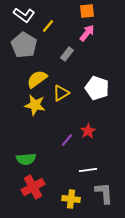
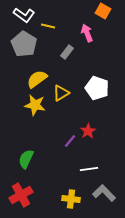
orange square: moved 16 px right; rotated 35 degrees clockwise
yellow line: rotated 64 degrees clockwise
pink arrow: rotated 60 degrees counterclockwise
gray pentagon: moved 1 px up
gray rectangle: moved 2 px up
purple line: moved 3 px right, 1 px down
green semicircle: rotated 120 degrees clockwise
white line: moved 1 px right, 1 px up
red cross: moved 12 px left, 8 px down
gray L-shape: rotated 40 degrees counterclockwise
